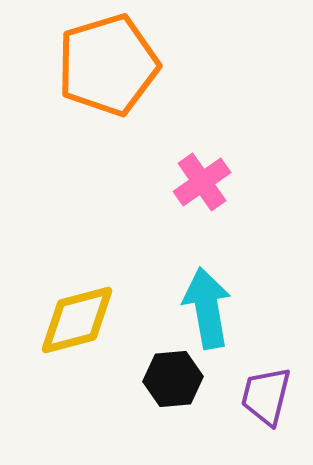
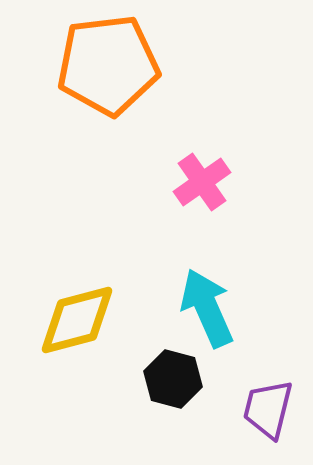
orange pentagon: rotated 10 degrees clockwise
cyan arrow: rotated 14 degrees counterclockwise
black hexagon: rotated 20 degrees clockwise
purple trapezoid: moved 2 px right, 13 px down
